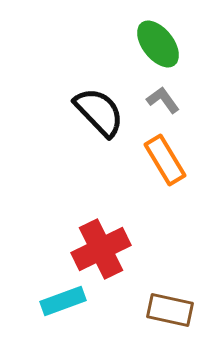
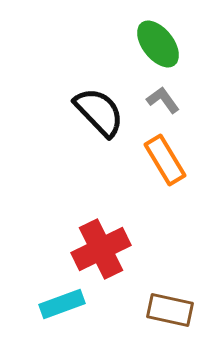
cyan rectangle: moved 1 px left, 3 px down
